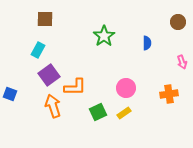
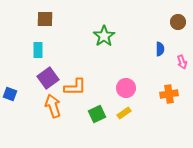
blue semicircle: moved 13 px right, 6 px down
cyan rectangle: rotated 28 degrees counterclockwise
purple square: moved 1 px left, 3 px down
green square: moved 1 px left, 2 px down
